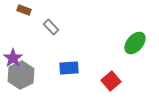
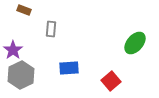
gray rectangle: moved 2 px down; rotated 49 degrees clockwise
purple star: moved 8 px up
